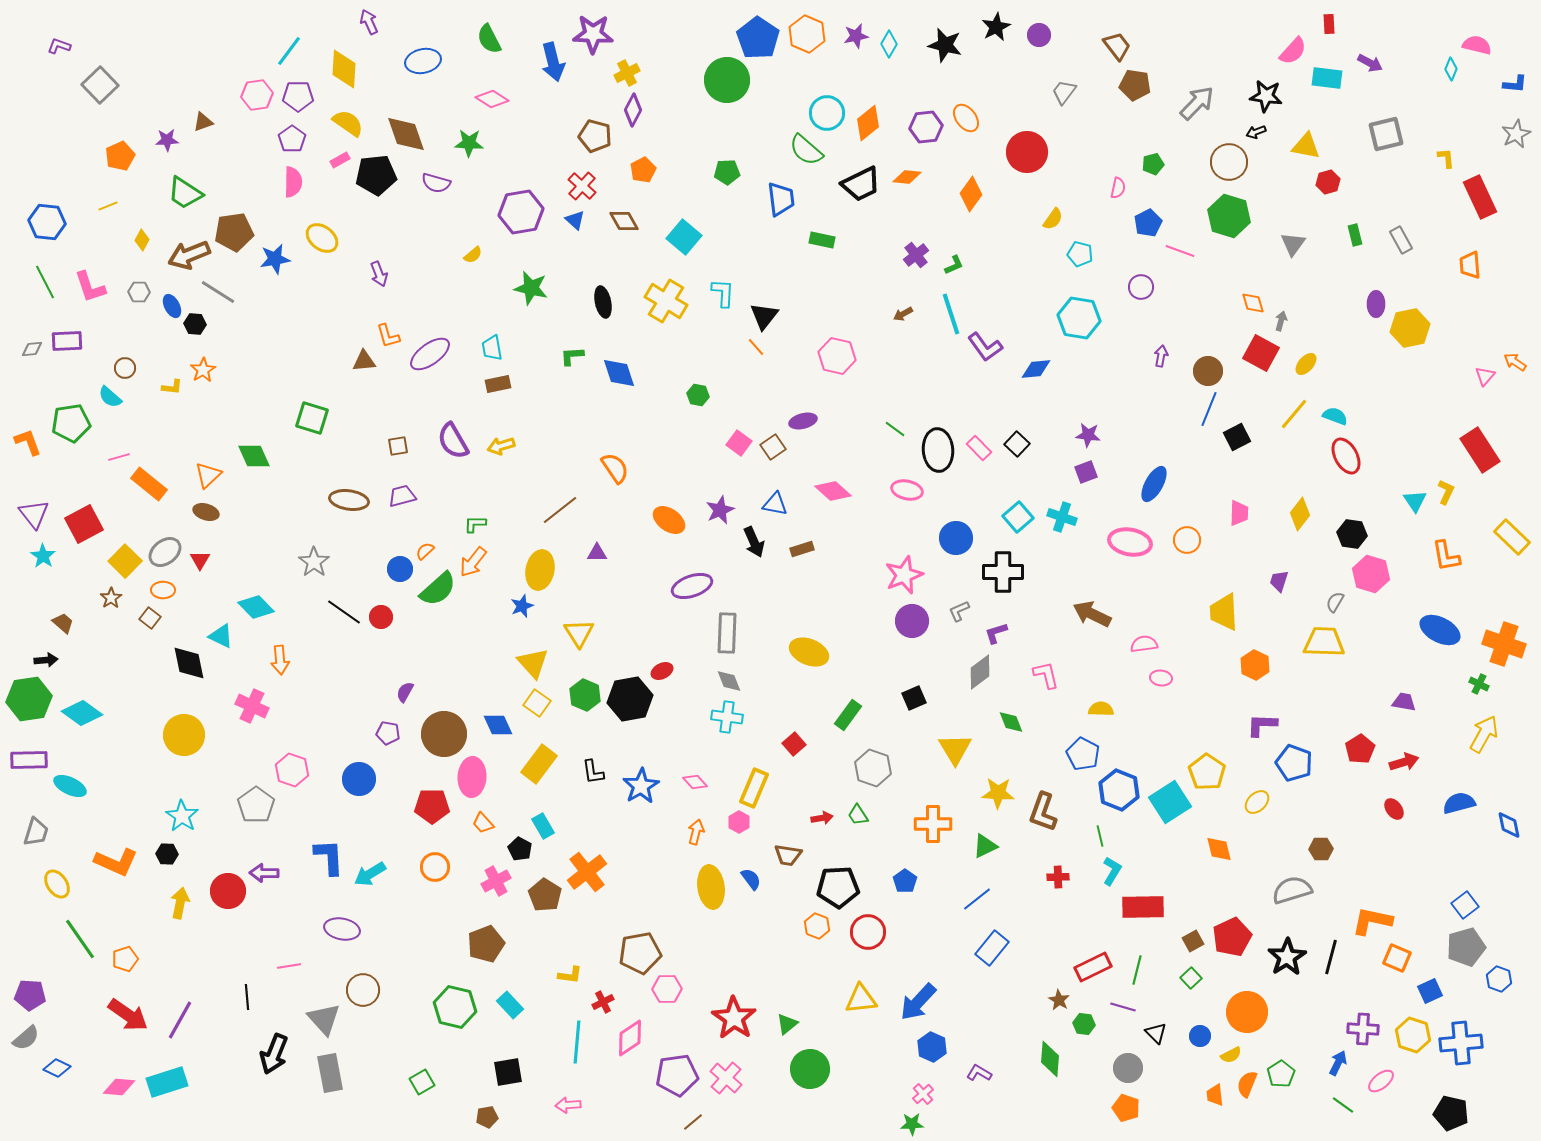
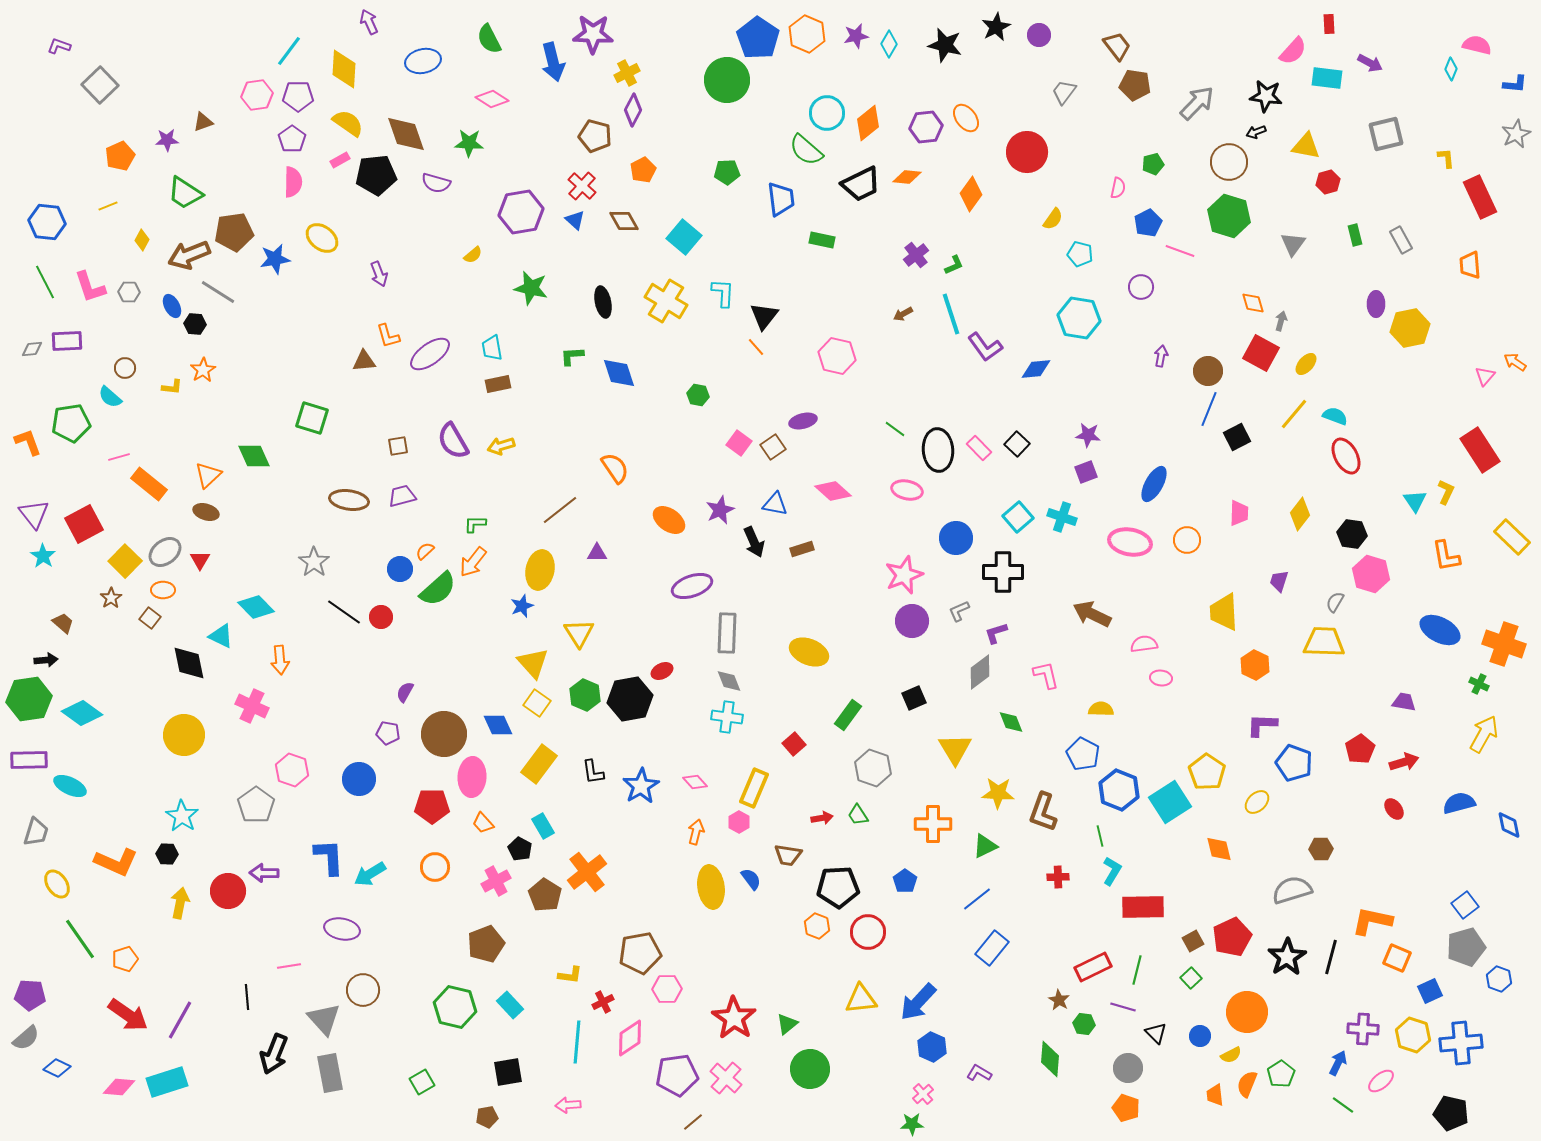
gray hexagon at (139, 292): moved 10 px left
